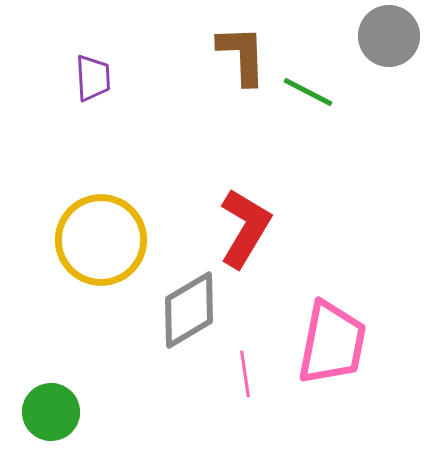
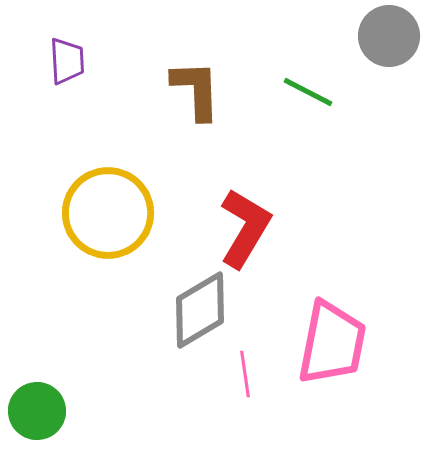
brown L-shape: moved 46 px left, 35 px down
purple trapezoid: moved 26 px left, 17 px up
yellow circle: moved 7 px right, 27 px up
gray diamond: moved 11 px right
green circle: moved 14 px left, 1 px up
